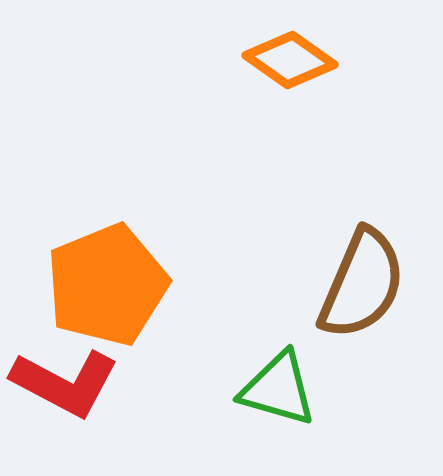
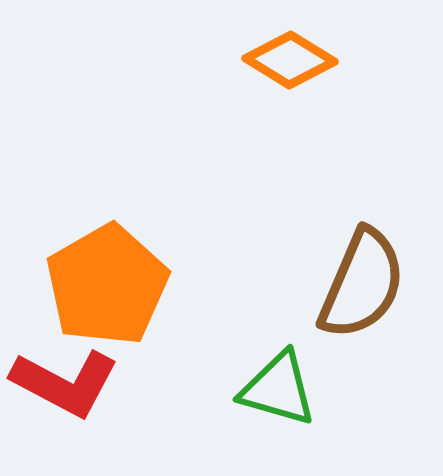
orange diamond: rotated 4 degrees counterclockwise
orange pentagon: rotated 8 degrees counterclockwise
